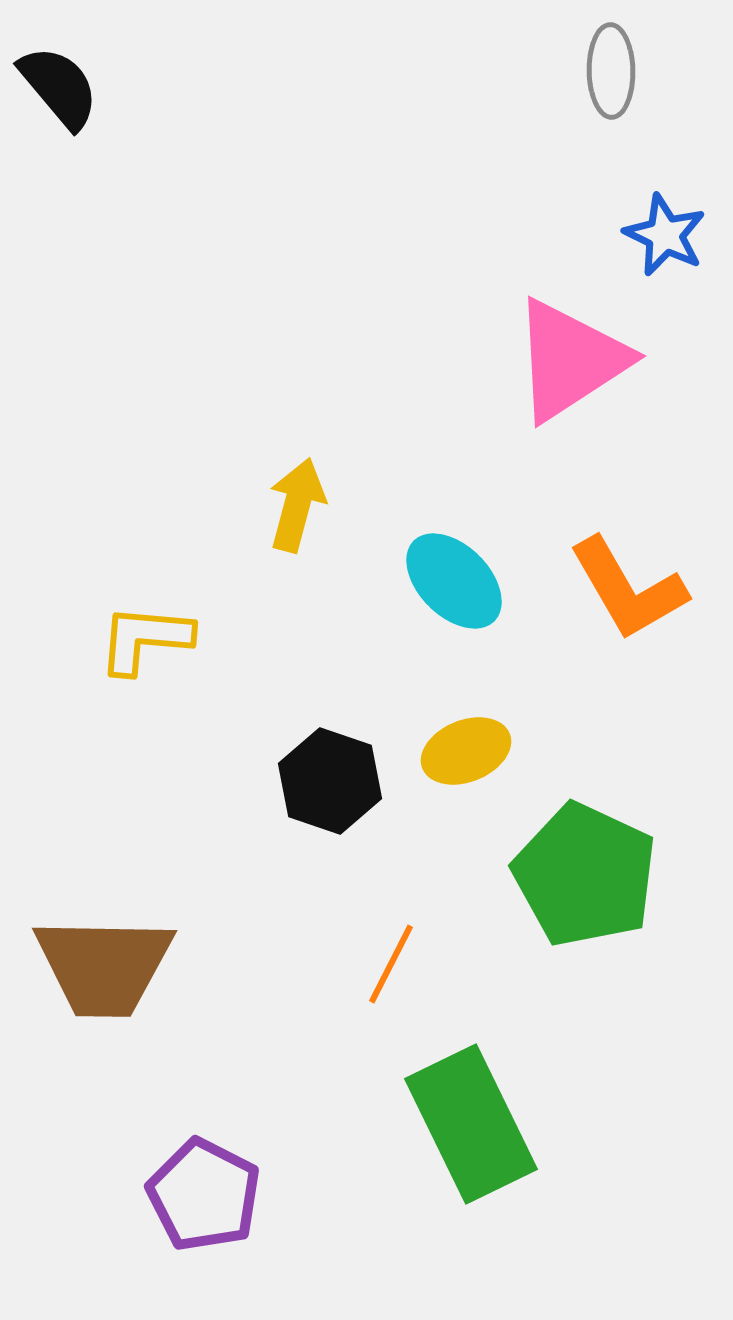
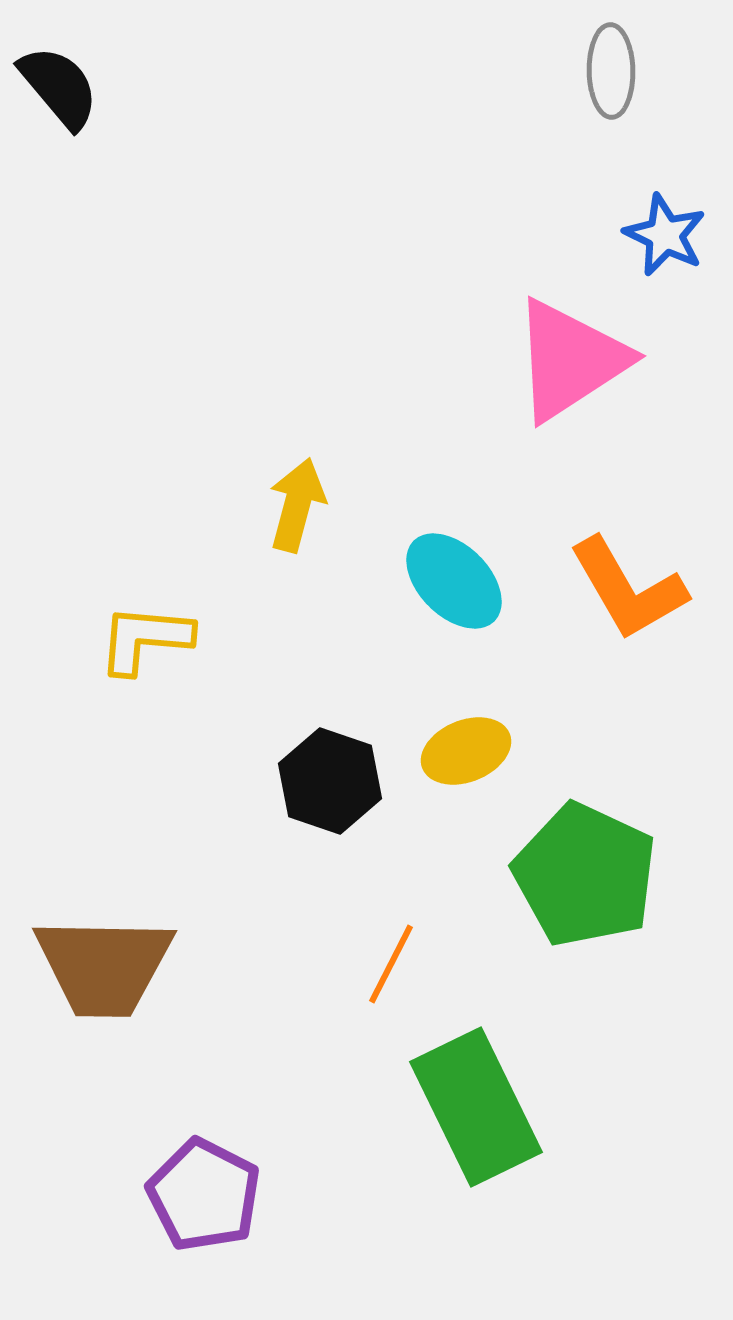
green rectangle: moved 5 px right, 17 px up
